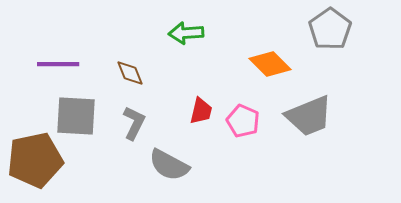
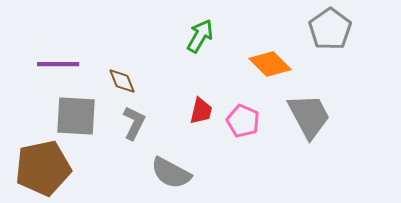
green arrow: moved 14 px right, 3 px down; rotated 124 degrees clockwise
brown diamond: moved 8 px left, 8 px down
gray trapezoid: rotated 96 degrees counterclockwise
brown pentagon: moved 8 px right, 8 px down
gray semicircle: moved 2 px right, 8 px down
